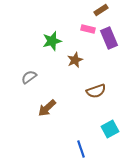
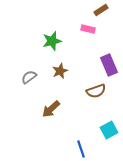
purple rectangle: moved 27 px down
brown star: moved 15 px left, 11 px down
brown arrow: moved 4 px right, 1 px down
cyan square: moved 1 px left, 1 px down
